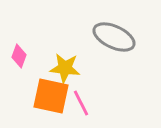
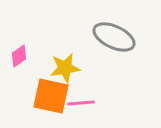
pink diamond: rotated 35 degrees clockwise
yellow star: rotated 16 degrees counterclockwise
pink line: rotated 68 degrees counterclockwise
